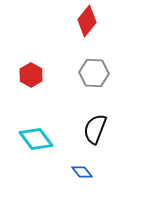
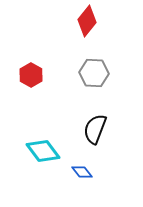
cyan diamond: moved 7 px right, 12 px down
